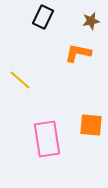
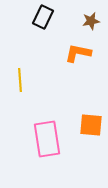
yellow line: rotated 45 degrees clockwise
